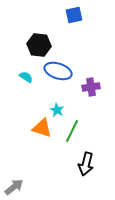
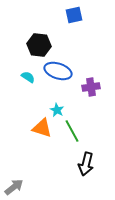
cyan semicircle: moved 2 px right
green line: rotated 55 degrees counterclockwise
